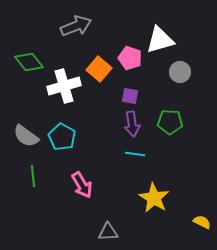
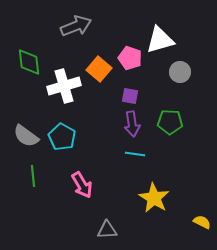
green diamond: rotated 32 degrees clockwise
gray triangle: moved 1 px left, 2 px up
